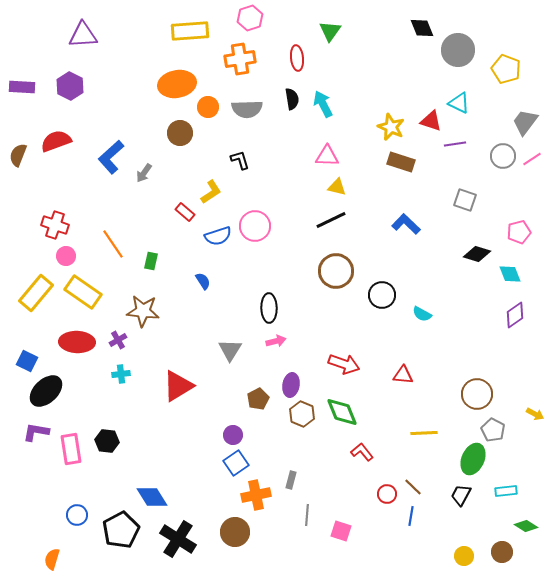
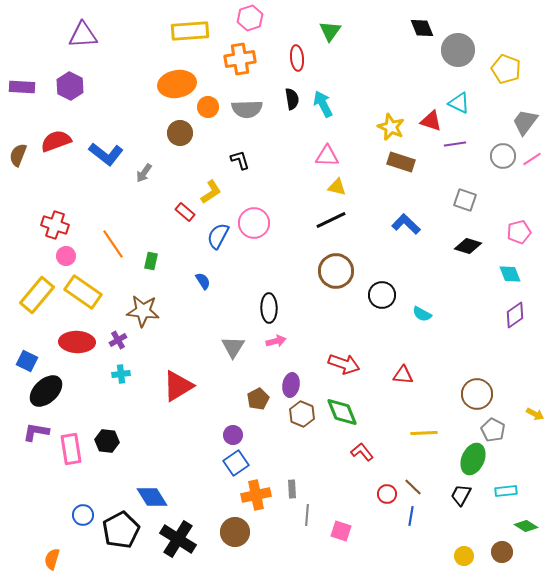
blue L-shape at (111, 157): moved 5 px left, 3 px up; rotated 100 degrees counterclockwise
pink circle at (255, 226): moved 1 px left, 3 px up
blue semicircle at (218, 236): rotated 136 degrees clockwise
black diamond at (477, 254): moved 9 px left, 8 px up
yellow rectangle at (36, 293): moved 1 px right, 2 px down
gray triangle at (230, 350): moved 3 px right, 3 px up
gray rectangle at (291, 480): moved 1 px right, 9 px down; rotated 18 degrees counterclockwise
blue circle at (77, 515): moved 6 px right
